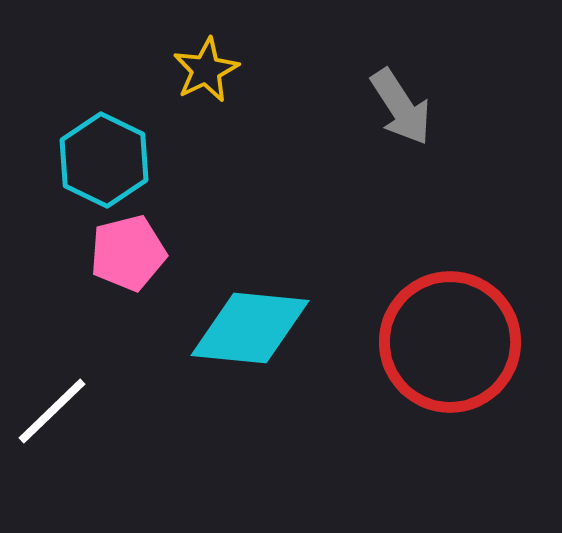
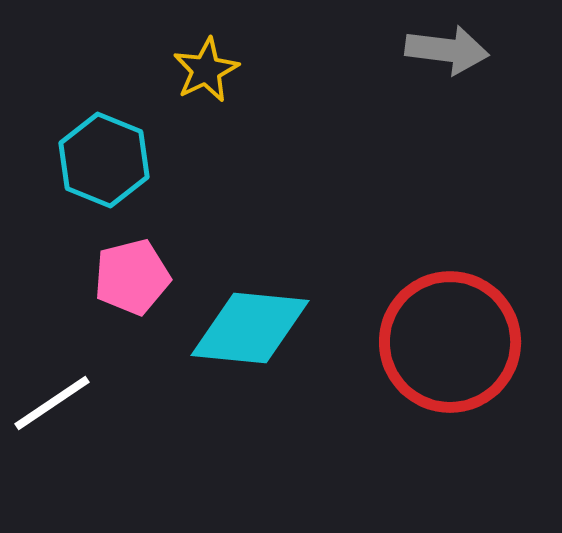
gray arrow: moved 46 px right, 57 px up; rotated 50 degrees counterclockwise
cyan hexagon: rotated 4 degrees counterclockwise
pink pentagon: moved 4 px right, 24 px down
white line: moved 8 px up; rotated 10 degrees clockwise
